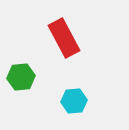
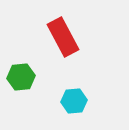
red rectangle: moved 1 px left, 1 px up
